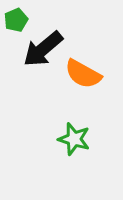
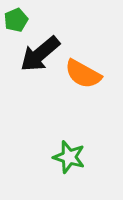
black arrow: moved 3 px left, 5 px down
green star: moved 5 px left, 18 px down
